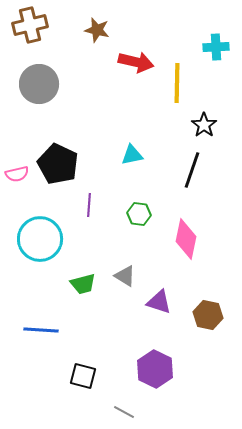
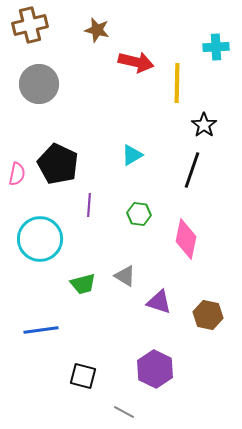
cyan triangle: rotated 20 degrees counterclockwise
pink semicircle: rotated 65 degrees counterclockwise
blue line: rotated 12 degrees counterclockwise
